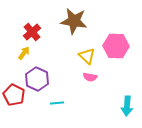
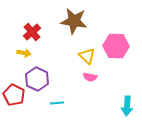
yellow arrow: rotated 64 degrees clockwise
